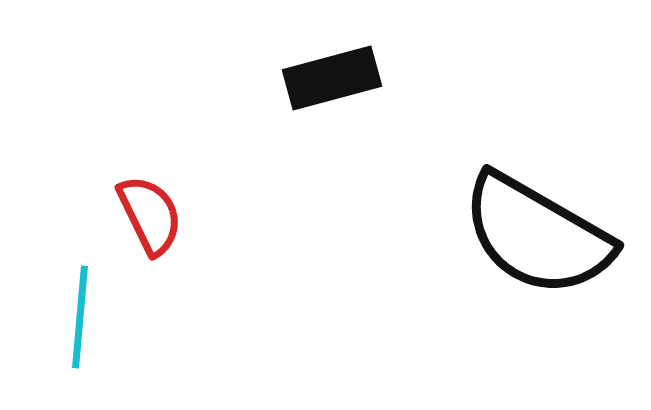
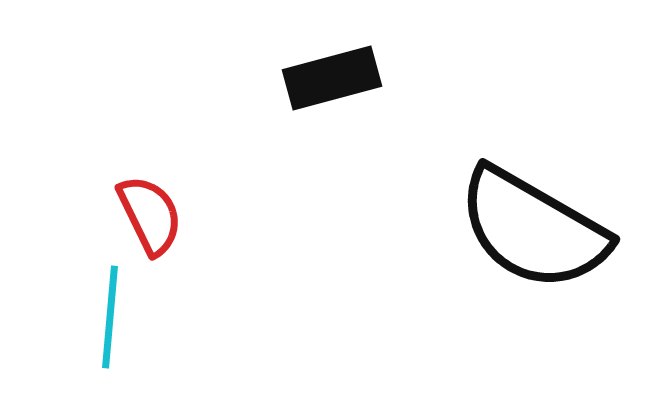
black semicircle: moved 4 px left, 6 px up
cyan line: moved 30 px right
